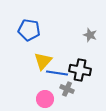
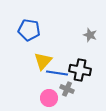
pink circle: moved 4 px right, 1 px up
